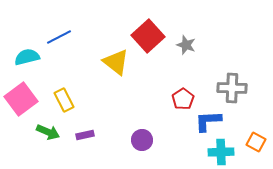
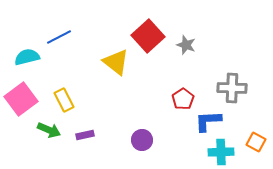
green arrow: moved 1 px right, 2 px up
